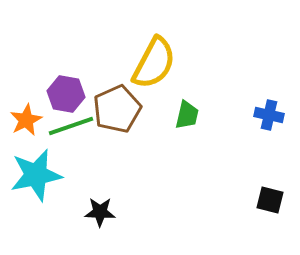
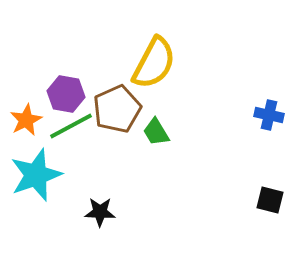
green trapezoid: moved 31 px left, 17 px down; rotated 136 degrees clockwise
green line: rotated 9 degrees counterclockwise
cyan star: rotated 8 degrees counterclockwise
